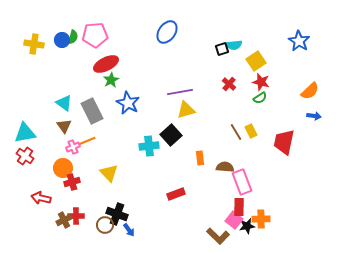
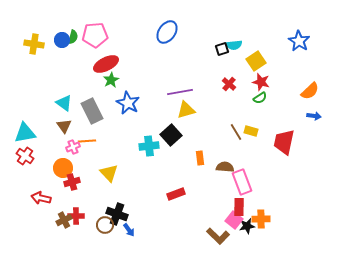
yellow rectangle at (251, 131): rotated 48 degrees counterclockwise
orange line at (87, 141): rotated 18 degrees clockwise
